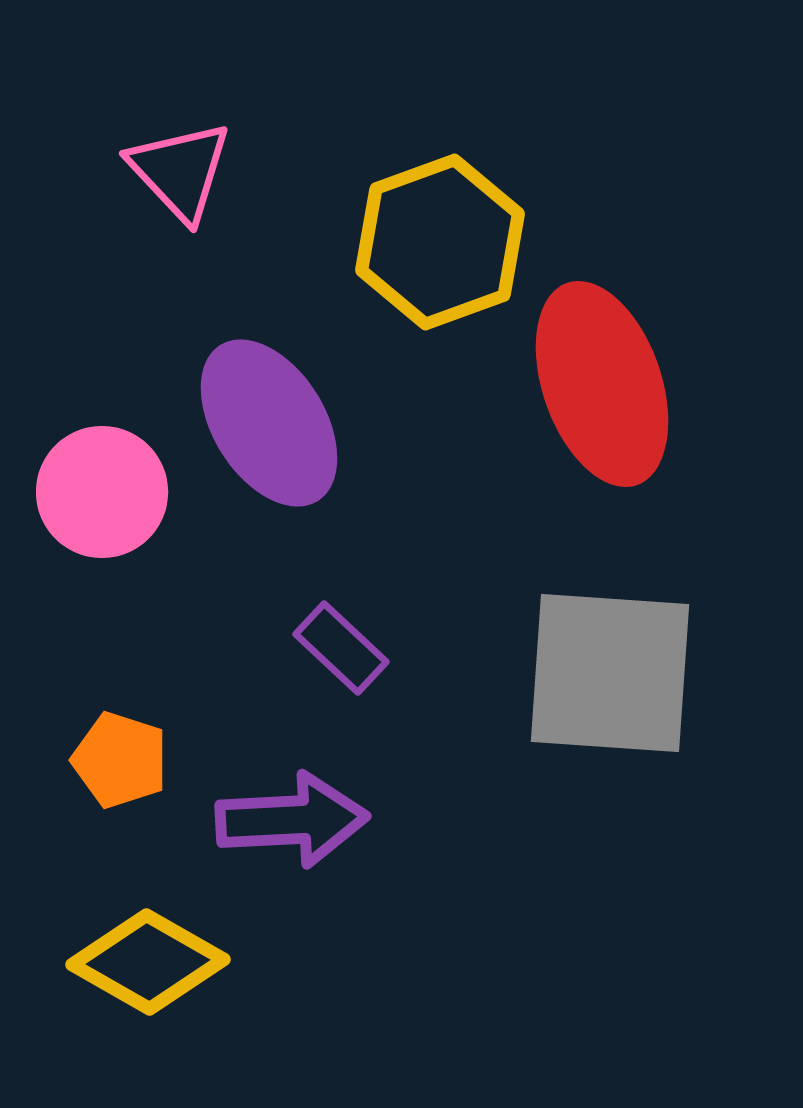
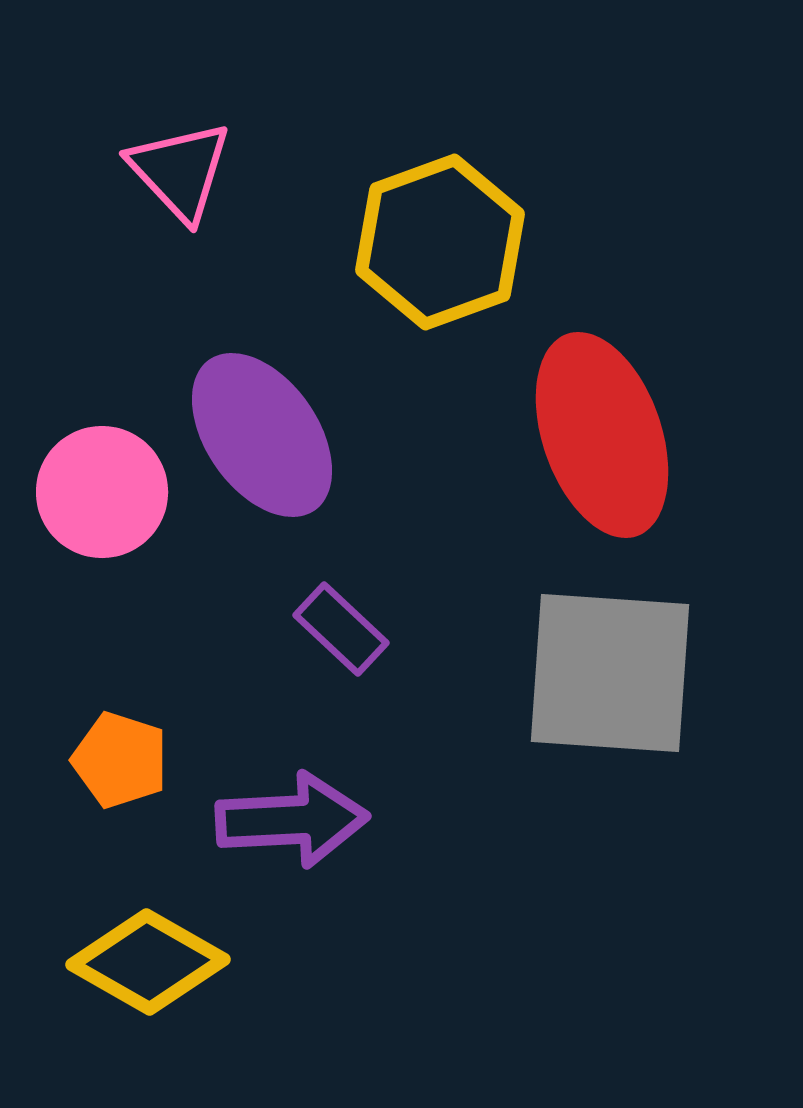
red ellipse: moved 51 px down
purple ellipse: moved 7 px left, 12 px down; rotated 3 degrees counterclockwise
purple rectangle: moved 19 px up
